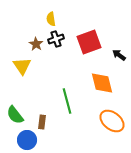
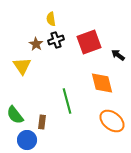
black cross: moved 1 px down
black arrow: moved 1 px left
